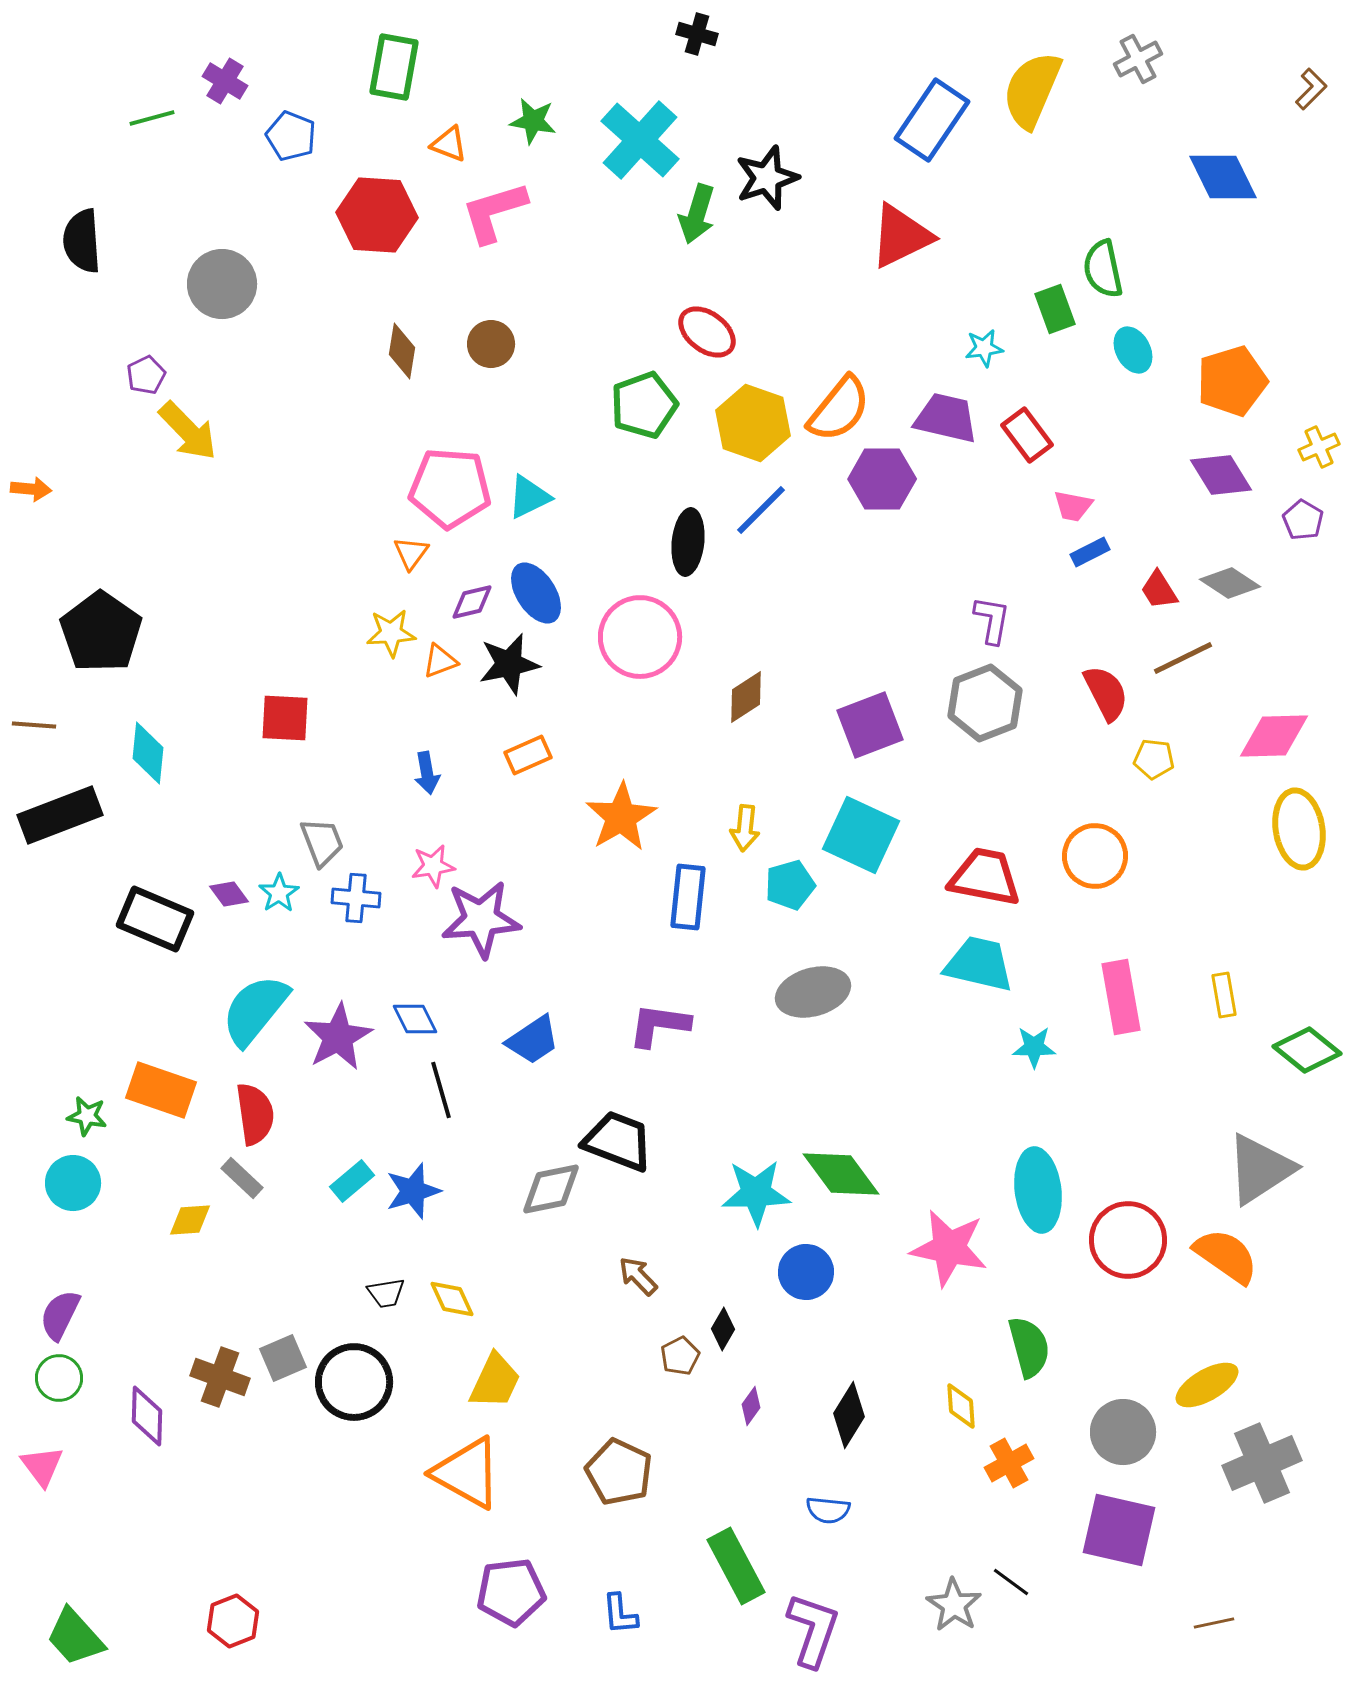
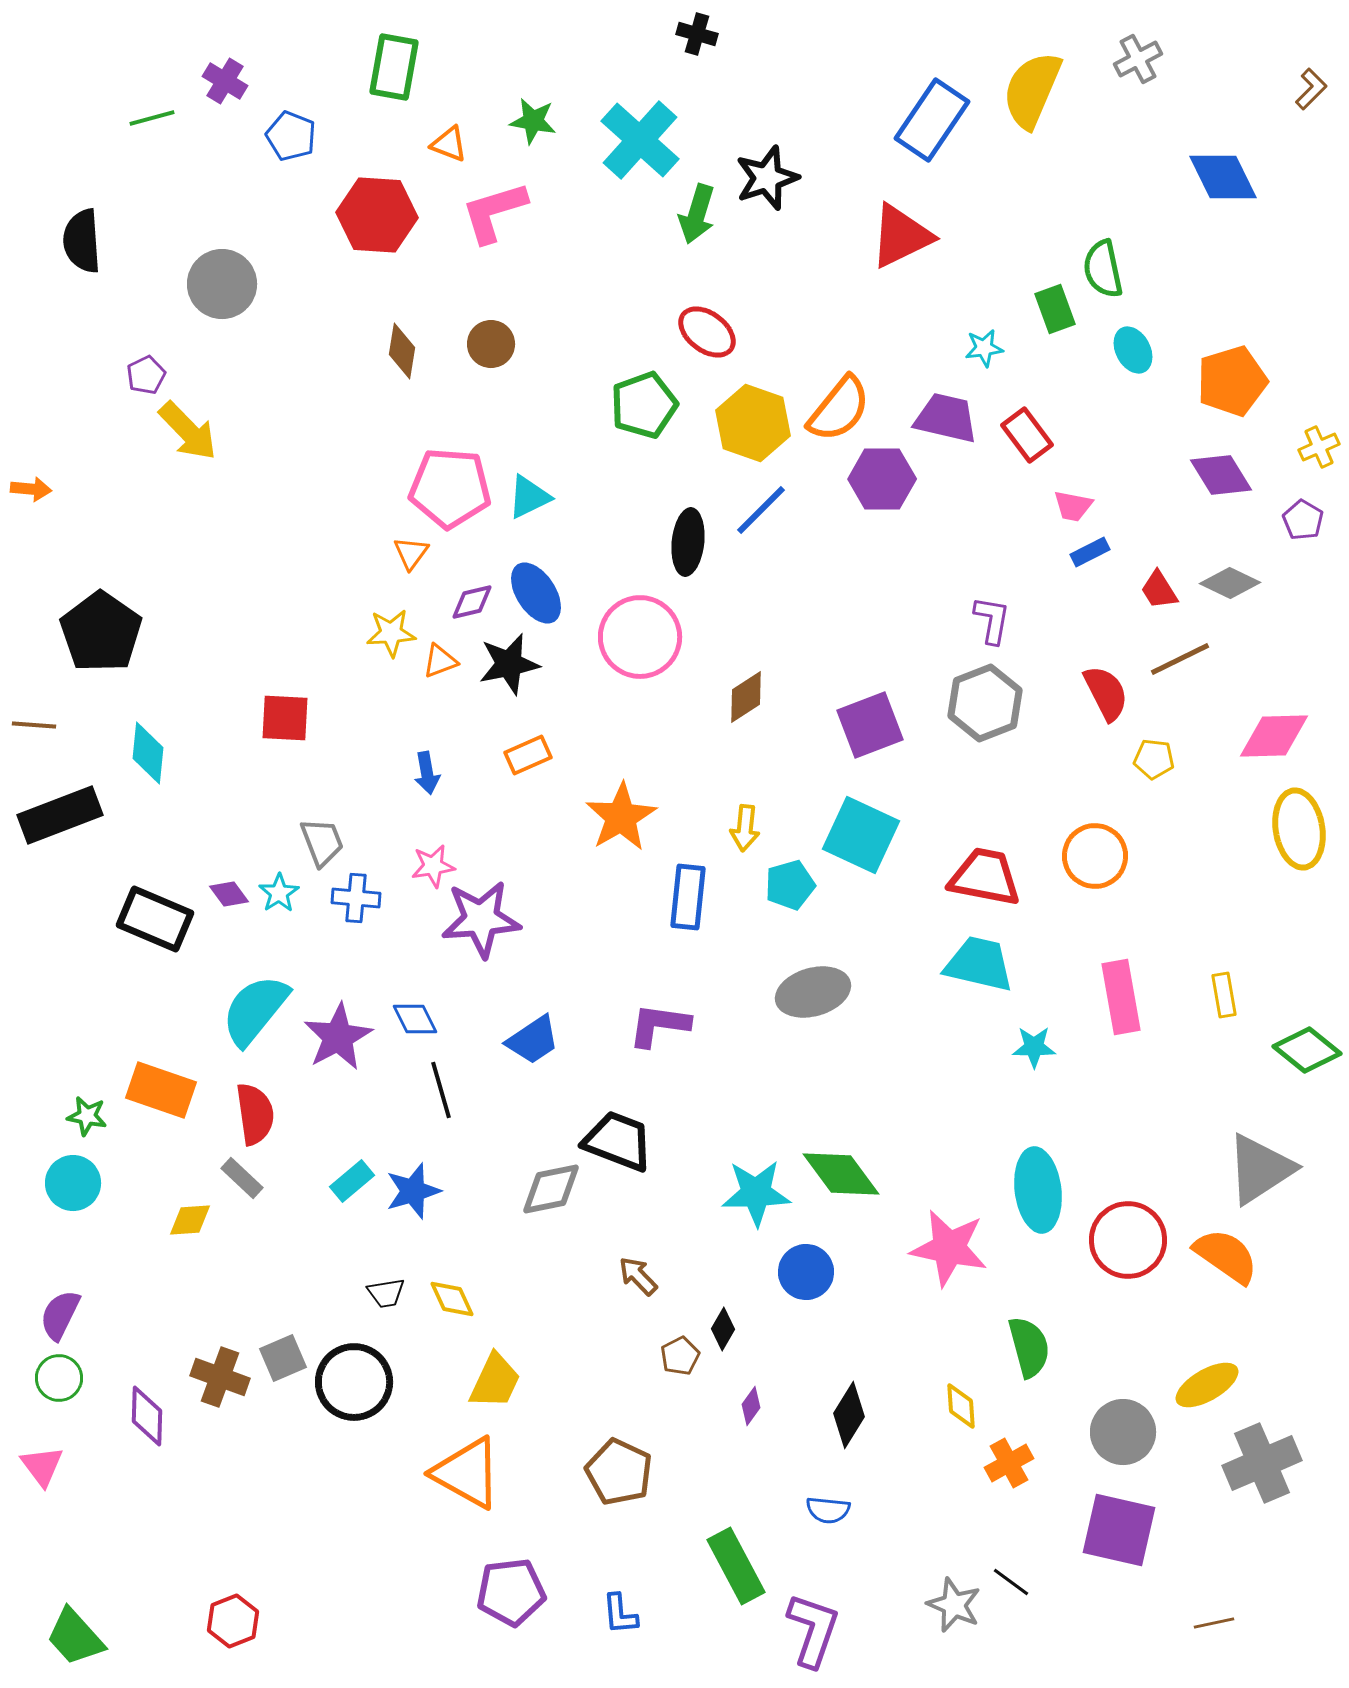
gray diamond at (1230, 583): rotated 8 degrees counterclockwise
brown line at (1183, 658): moved 3 px left, 1 px down
gray star at (954, 1605): rotated 10 degrees counterclockwise
